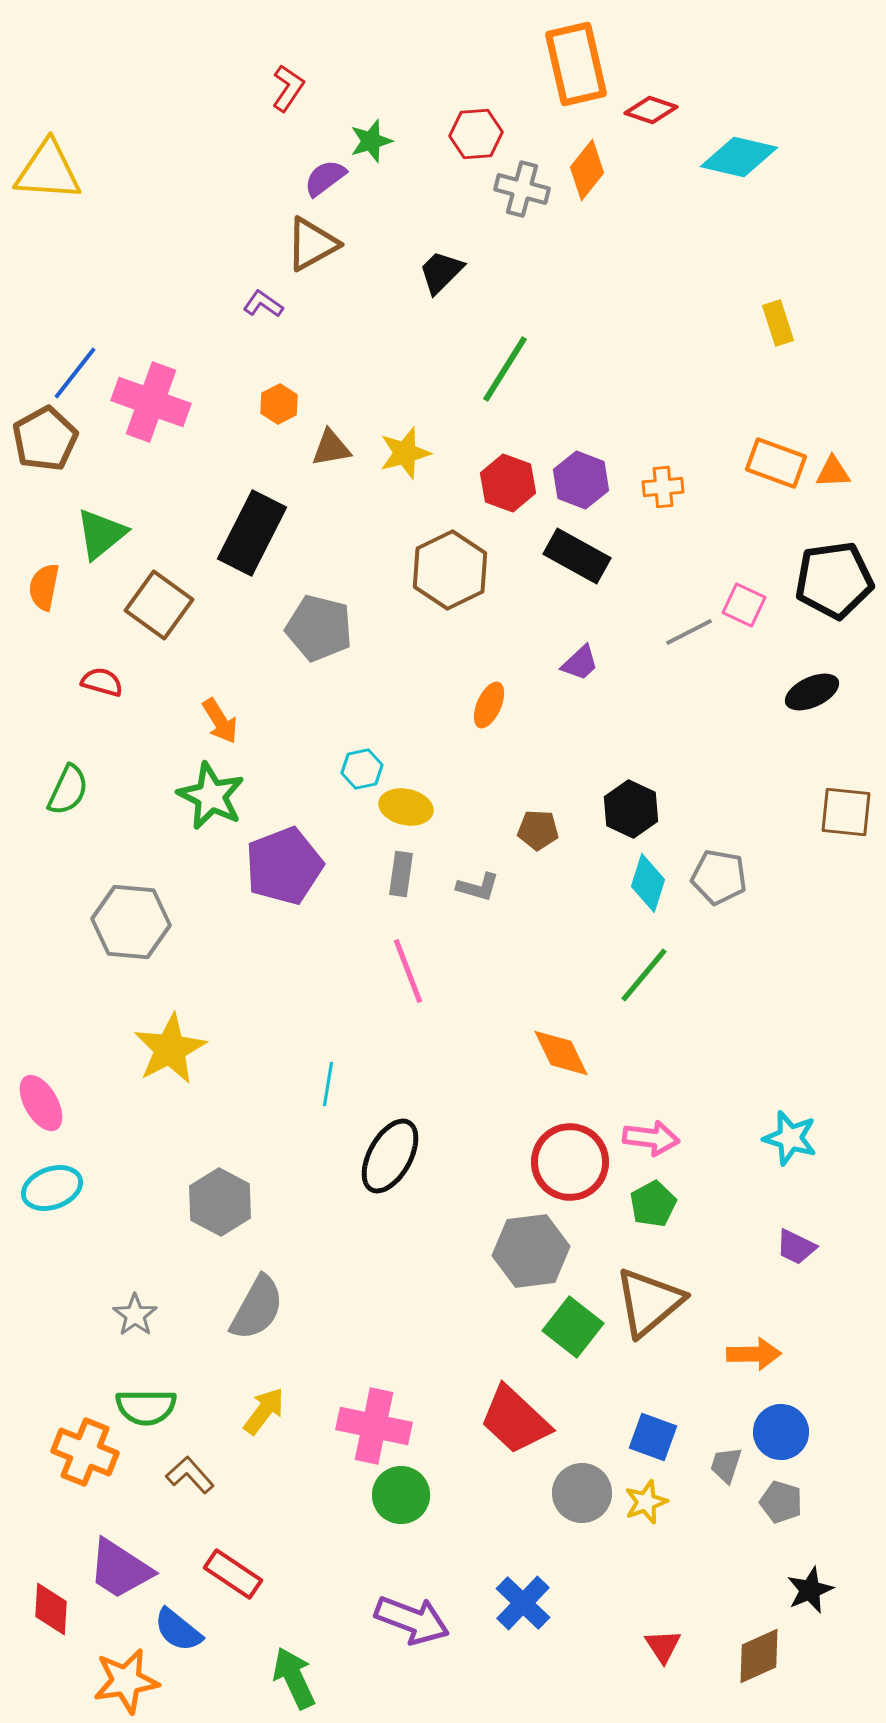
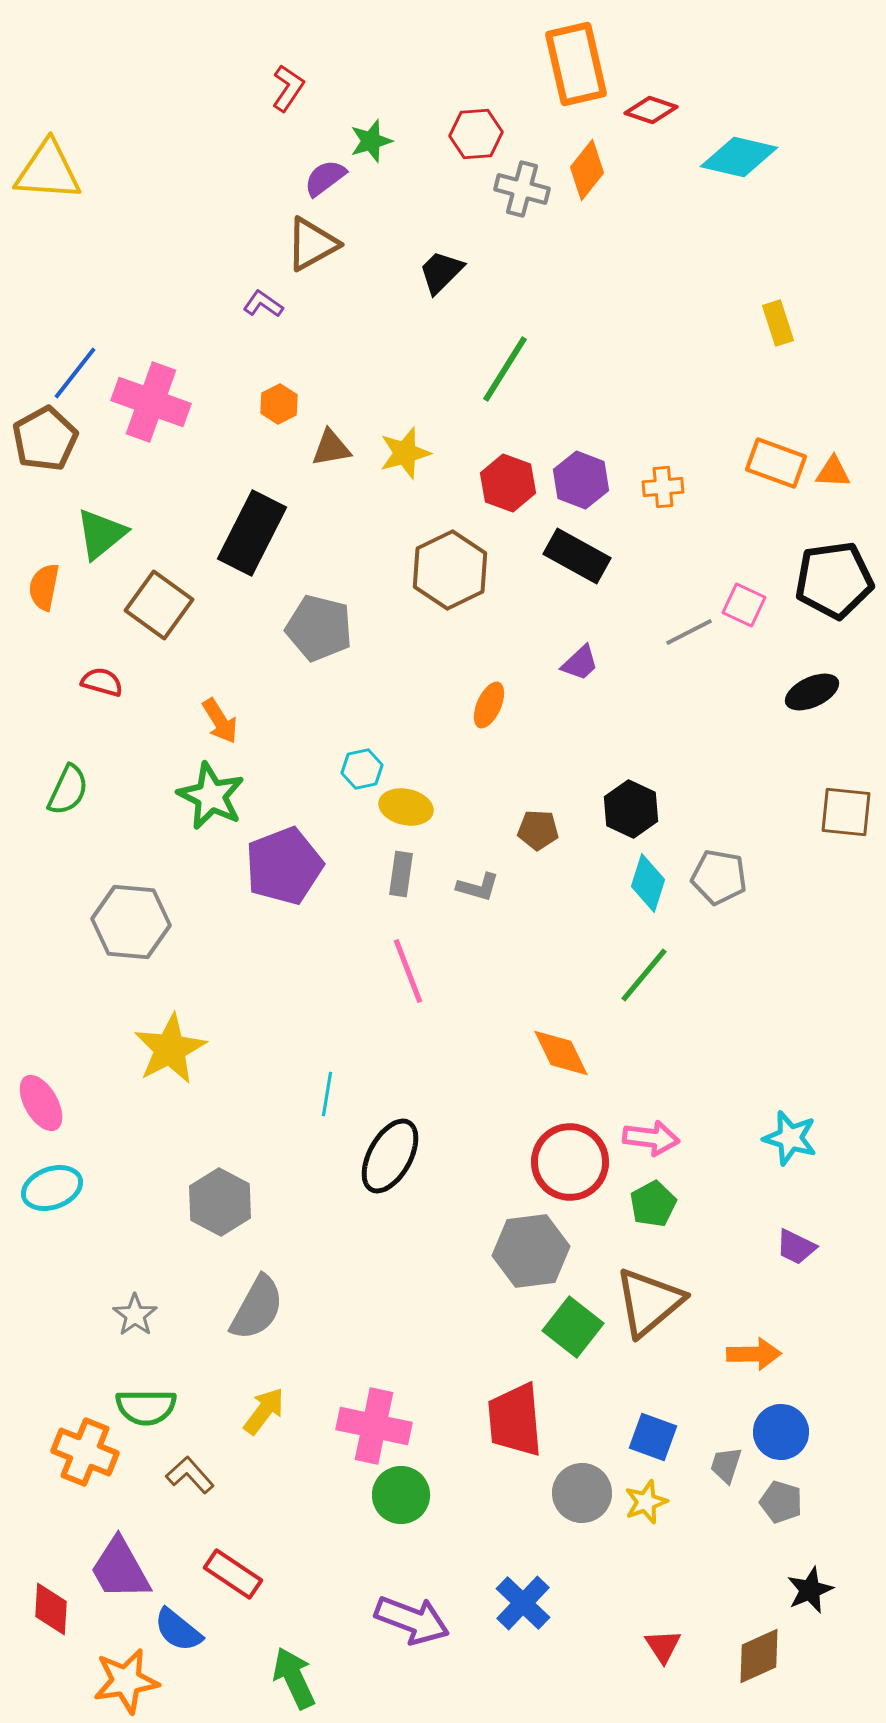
orange triangle at (833, 472): rotated 6 degrees clockwise
cyan line at (328, 1084): moved 1 px left, 10 px down
red trapezoid at (515, 1420): rotated 42 degrees clockwise
purple trapezoid at (120, 1569): rotated 28 degrees clockwise
